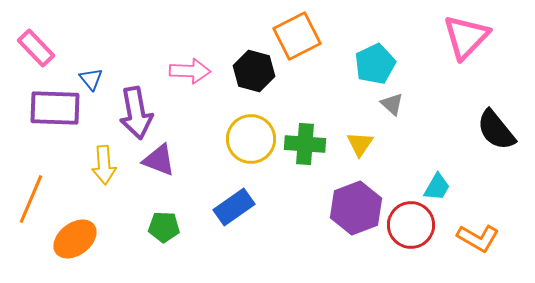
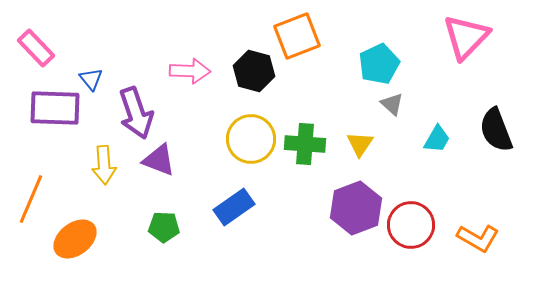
orange square: rotated 6 degrees clockwise
cyan pentagon: moved 4 px right
purple arrow: rotated 9 degrees counterclockwise
black semicircle: rotated 18 degrees clockwise
cyan trapezoid: moved 48 px up
